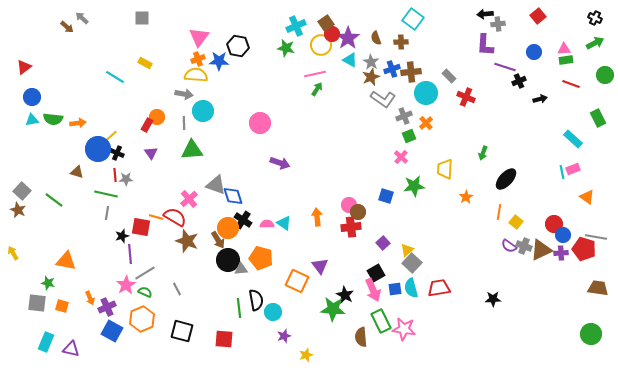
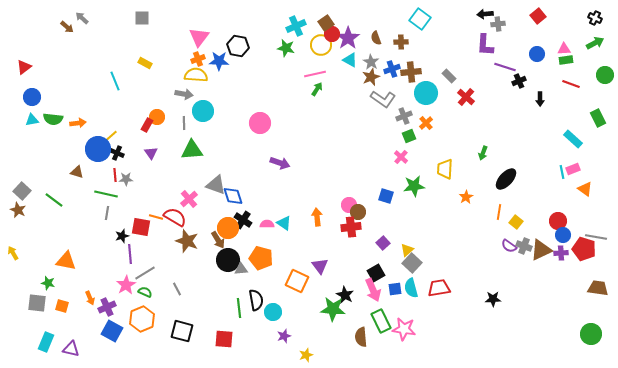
cyan square at (413, 19): moved 7 px right
blue circle at (534, 52): moved 3 px right, 2 px down
cyan line at (115, 77): moved 4 px down; rotated 36 degrees clockwise
red cross at (466, 97): rotated 18 degrees clockwise
black arrow at (540, 99): rotated 104 degrees clockwise
orange triangle at (587, 197): moved 2 px left, 8 px up
red circle at (554, 224): moved 4 px right, 3 px up
